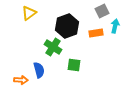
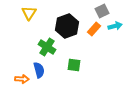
yellow triangle: rotated 21 degrees counterclockwise
cyan arrow: rotated 64 degrees clockwise
orange rectangle: moved 2 px left, 4 px up; rotated 40 degrees counterclockwise
green cross: moved 6 px left
orange arrow: moved 1 px right, 1 px up
